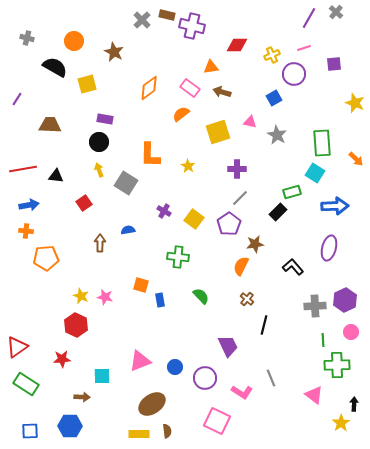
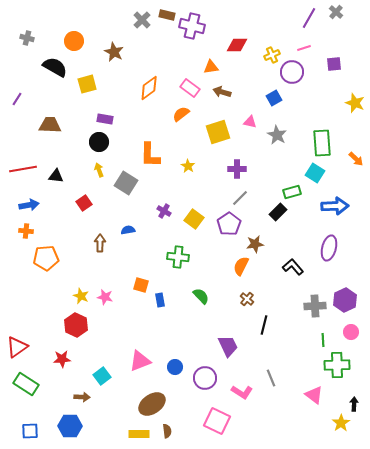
purple circle at (294, 74): moved 2 px left, 2 px up
cyan square at (102, 376): rotated 36 degrees counterclockwise
